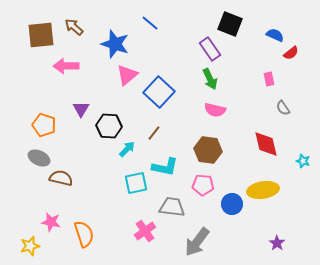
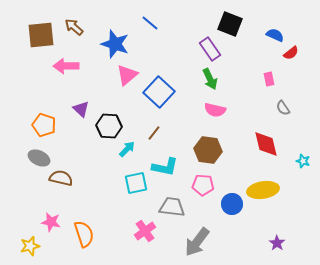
purple triangle: rotated 18 degrees counterclockwise
